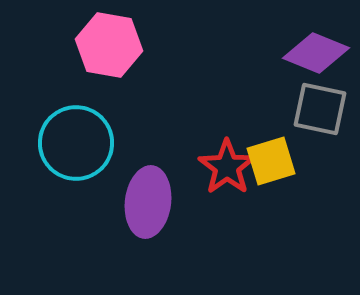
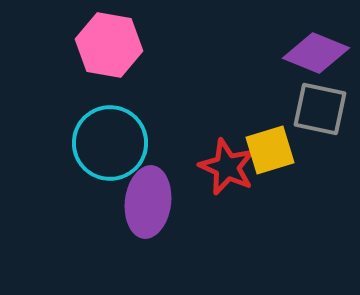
cyan circle: moved 34 px right
yellow square: moved 1 px left, 11 px up
red star: rotated 12 degrees counterclockwise
